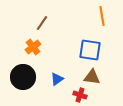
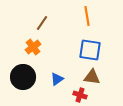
orange line: moved 15 px left
